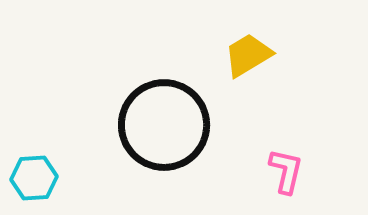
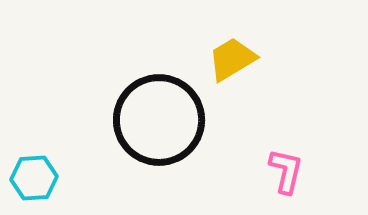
yellow trapezoid: moved 16 px left, 4 px down
black circle: moved 5 px left, 5 px up
